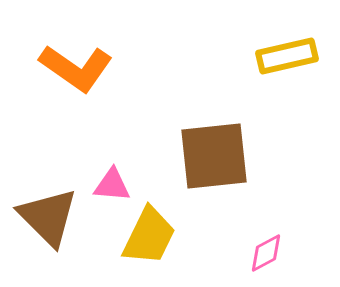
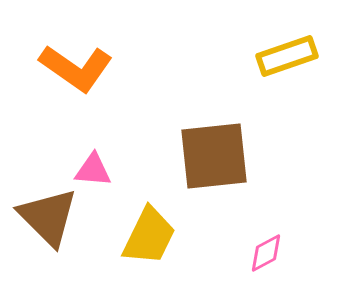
yellow rectangle: rotated 6 degrees counterclockwise
pink triangle: moved 19 px left, 15 px up
